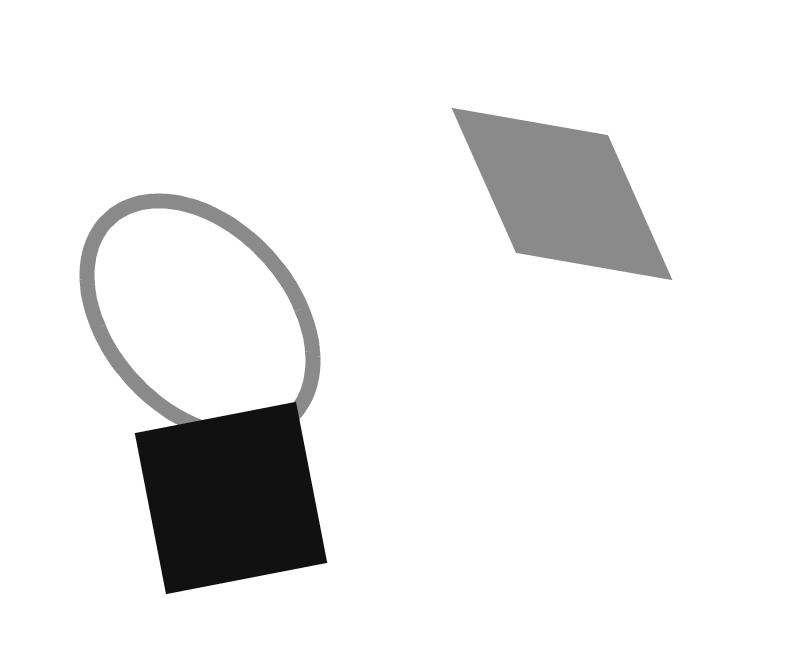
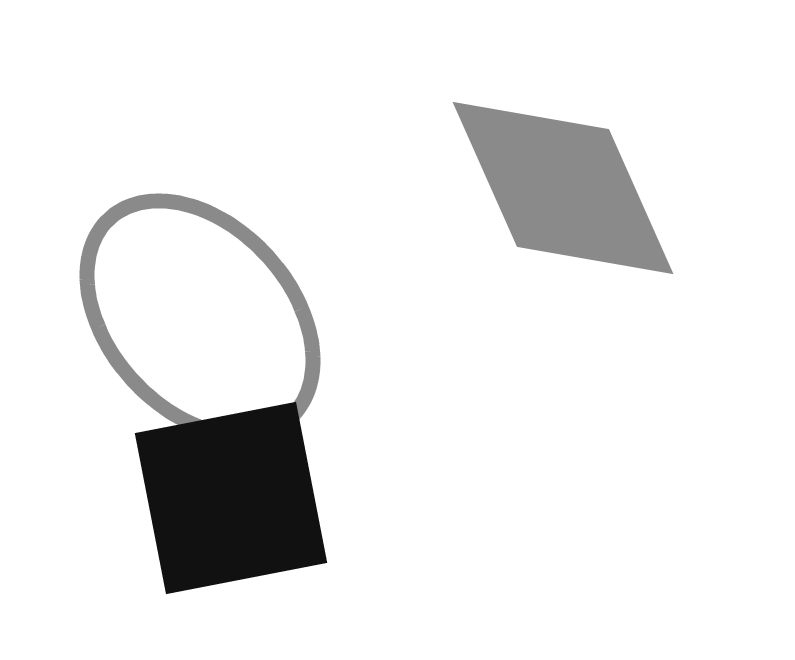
gray diamond: moved 1 px right, 6 px up
